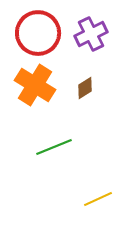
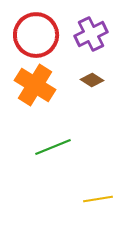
red circle: moved 2 px left, 2 px down
brown diamond: moved 7 px right, 8 px up; rotated 65 degrees clockwise
green line: moved 1 px left
yellow line: rotated 16 degrees clockwise
